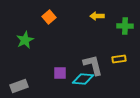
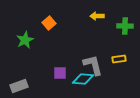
orange square: moved 6 px down
